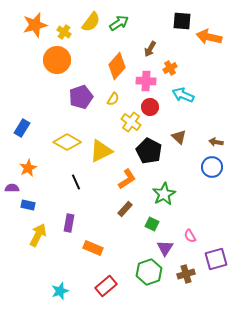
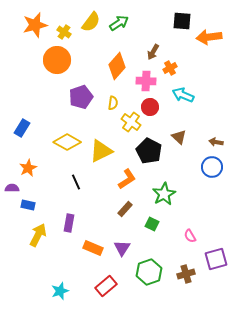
orange arrow at (209, 37): rotated 20 degrees counterclockwise
brown arrow at (150, 49): moved 3 px right, 3 px down
yellow semicircle at (113, 99): moved 4 px down; rotated 24 degrees counterclockwise
purple triangle at (165, 248): moved 43 px left
